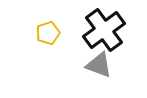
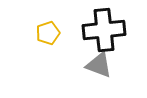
black cross: rotated 30 degrees clockwise
